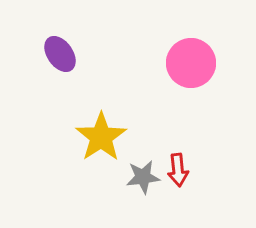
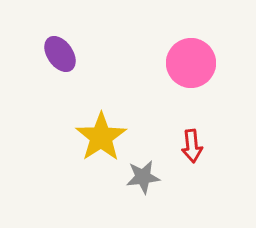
red arrow: moved 14 px right, 24 px up
